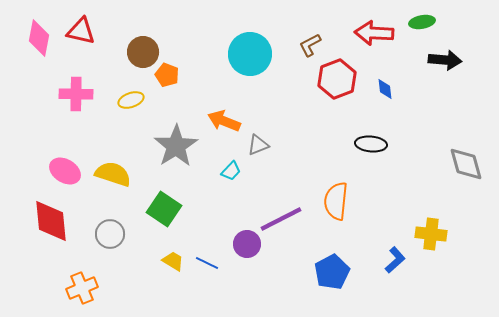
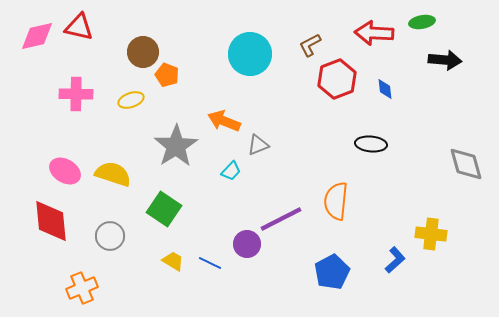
red triangle: moved 2 px left, 4 px up
pink diamond: moved 2 px left, 2 px up; rotated 66 degrees clockwise
gray circle: moved 2 px down
blue line: moved 3 px right
